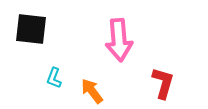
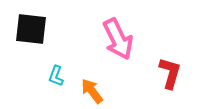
pink arrow: moved 1 px left, 1 px up; rotated 21 degrees counterclockwise
cyan L-shape: moved 2 px right, 2 px up
red L-shape: moved 7 px right, 10 px up
